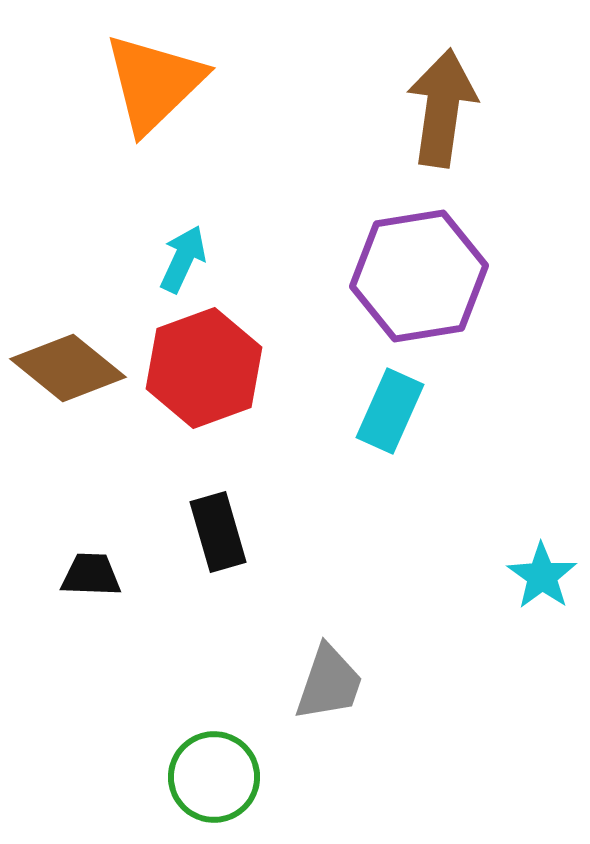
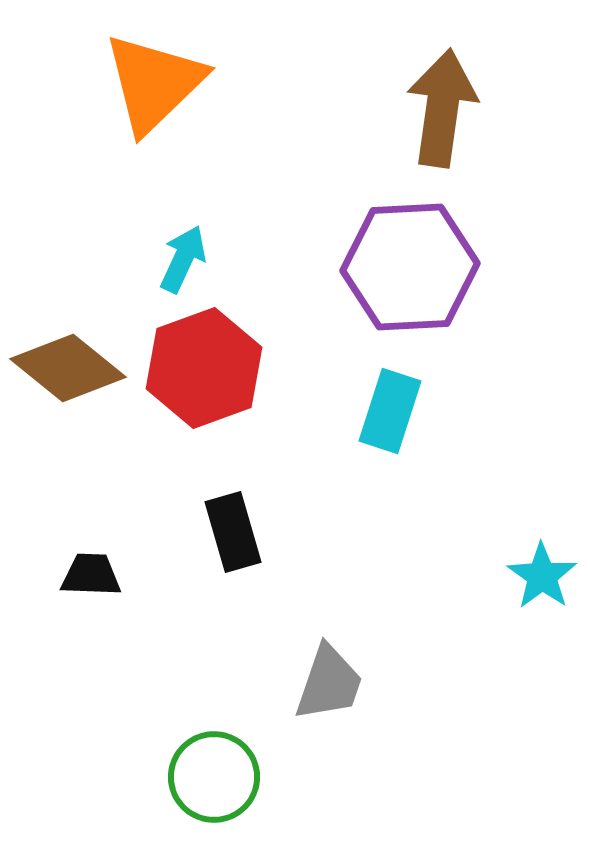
purple hexagon: moved 9 px left, 9 px up; rotated 6 degrees clockwise
cyan rectangle: rotated 6 degrees counterclockwise
black rectangle: moved 15 px right
